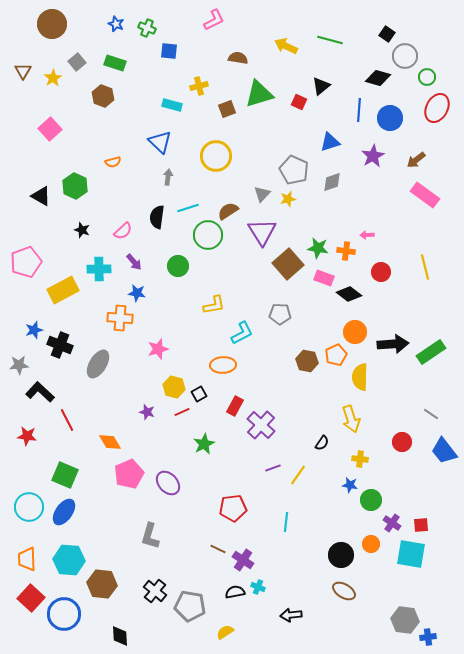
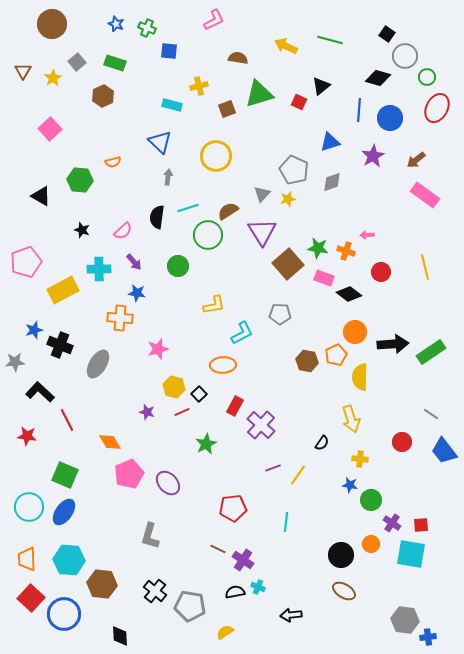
brown hexagon at (103, 96): rotated 15 degrees clockwise
green hexagon at (75, 186): moved 5 px right, 6 px up; rotated 20 degrees counterclockwise
orange cross at (346, 251): rotated 12 degrees clockwise
gray star at (19, 365): moved 4 px left, 3 px up
black square at (199, 394): rotated 14 degrees counterclockwise
green star at (204, 444): moved 2 px right
